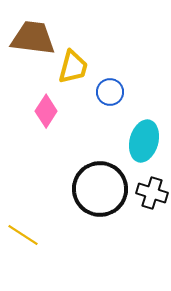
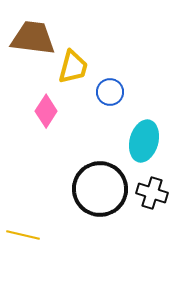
yellow line: rotated 20 degrees counterclockwise
